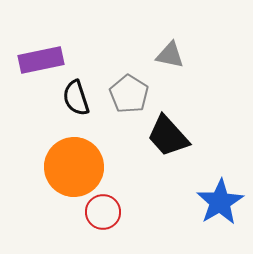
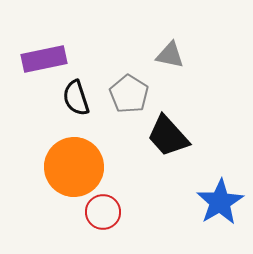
purple rectangle: moved 3 px right, 1 px up
